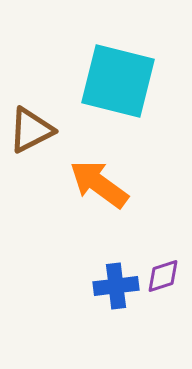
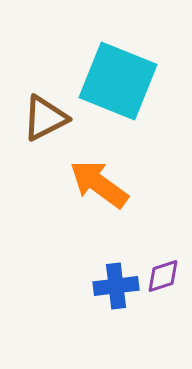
cyan square: rotated 8 degrees clockwise
brown triangle: moved 14 px right, 12 px up
